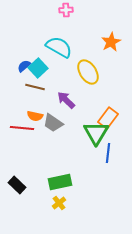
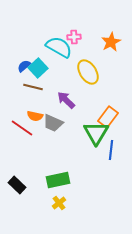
pink cross: moved 8 px right, 27 px down
brown line: moved 2 px left
orange rectangle: moved 1 px up
gray trapezoid: rotated 10 degrees counterclockwise
red line: rotated 30 degrees clockwise
blue line: moved 3 px right, 3 px up
green rectangle: moved 2 px left, 2 px up
